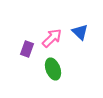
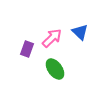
green ellipse: moved 2 px right; rotated 15 degrees counterclockwise
